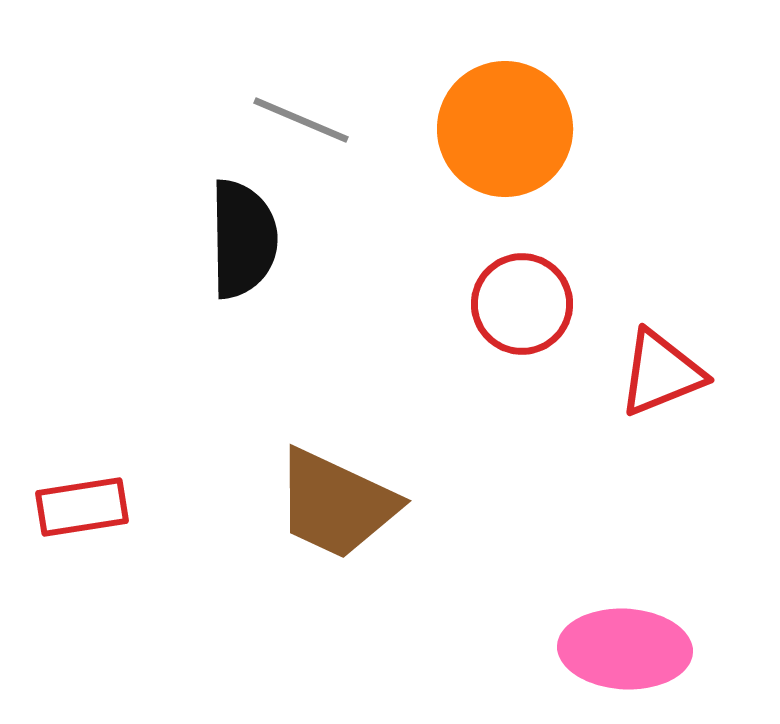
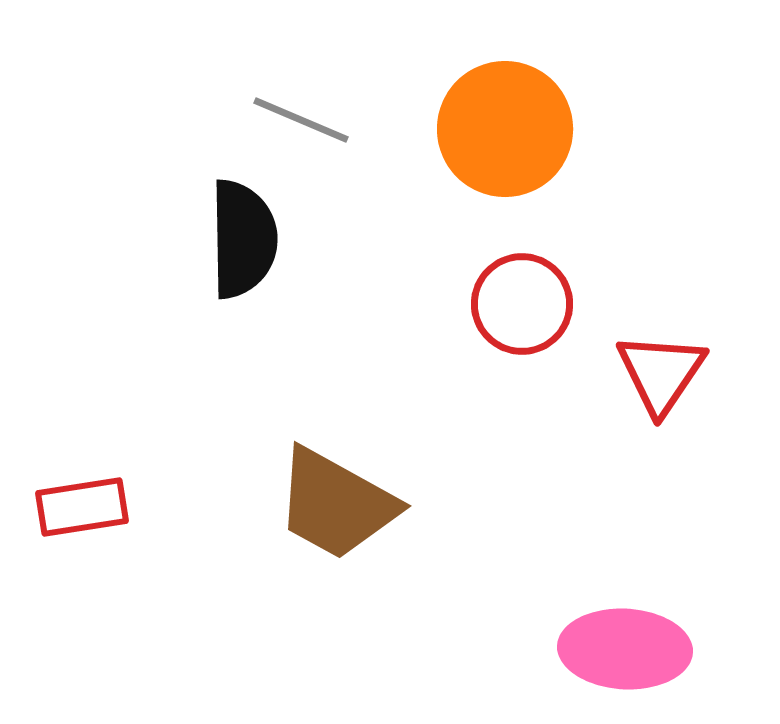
red triangle: rotated 34 degrees counterclockwise
brown trapezoid: rotated 4 degrees clockwise
